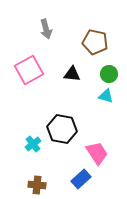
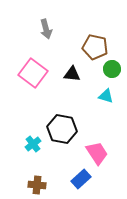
brown pentagon: moved 5 px down
pink square: moved 4 px right, 3 px down; rotated 24 degrees counterclockwise
green circle: moved 3 px right, 5 px up
